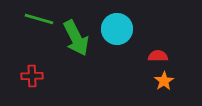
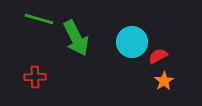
cyan circle: moved 15 px right, 13 px down
red semicircle: rotated 30 degrees counterclockwise
red cross: moved 3 px right, 1 px down
